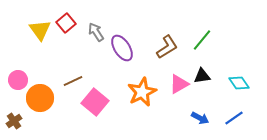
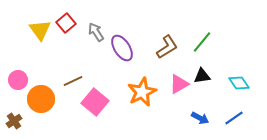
green line: moved 2 px down
orange circle: moved 1 px right, 1 px down
